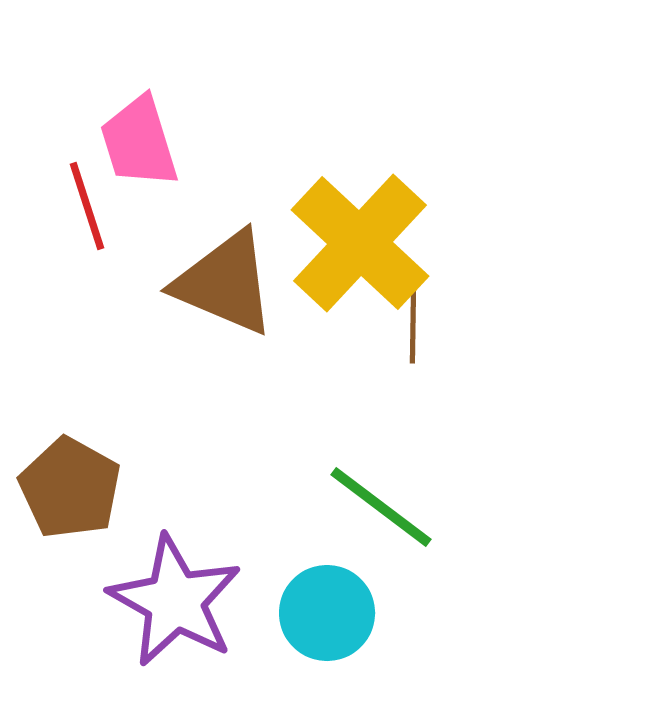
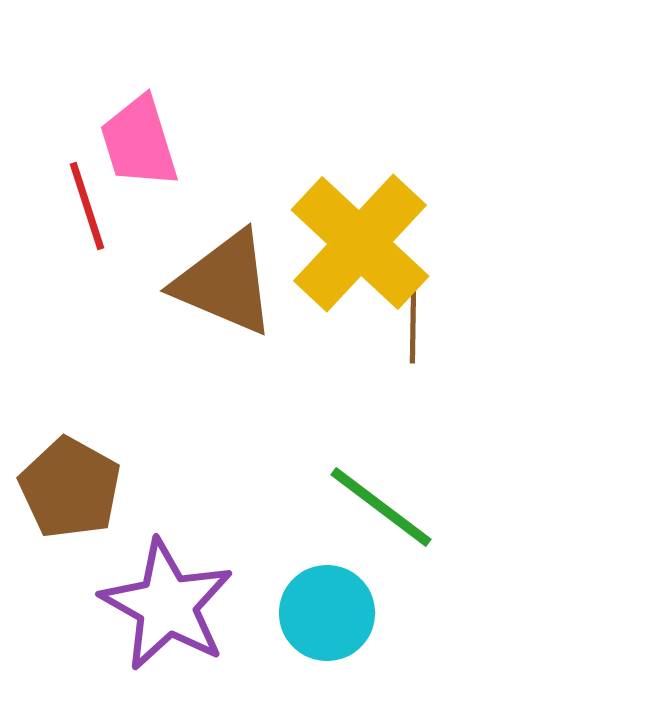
purple star: moved 8 px left, 4 px down
